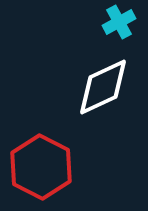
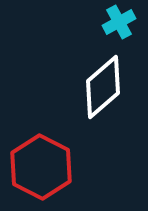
white diamond: rotated 16 degrees counterclockwise
